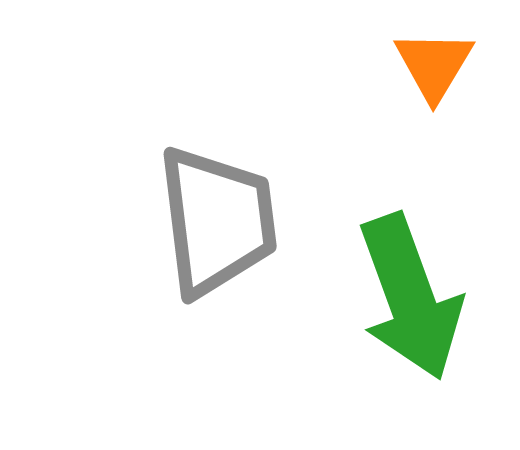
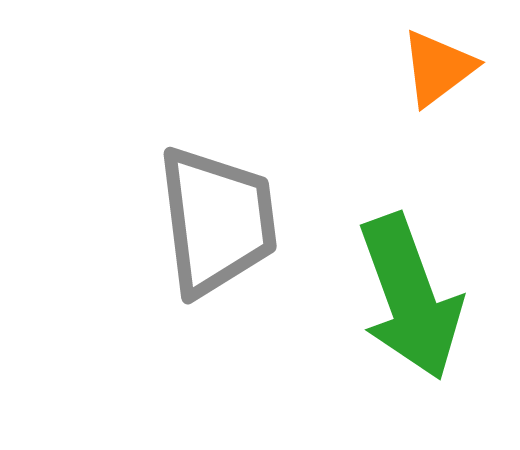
orange triangle: moved 4 px right, 3 px down; rotated 22 degrees clockwise
